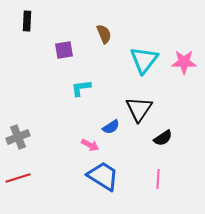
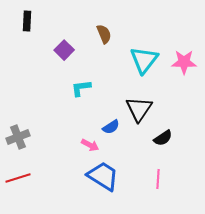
purple square: rotated 36 degrees counterclockwise
